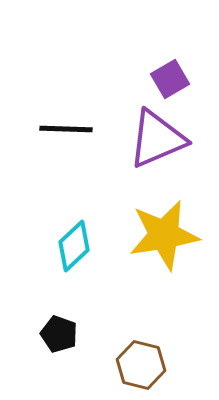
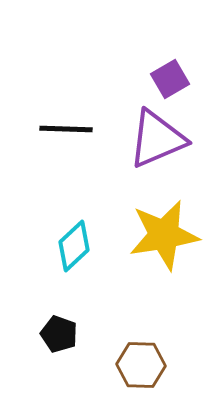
brown hexagon: rotated 12 degrees counterclockwise
